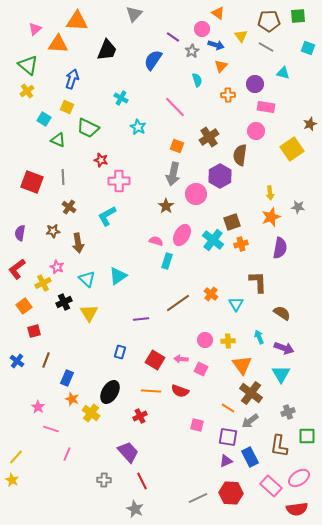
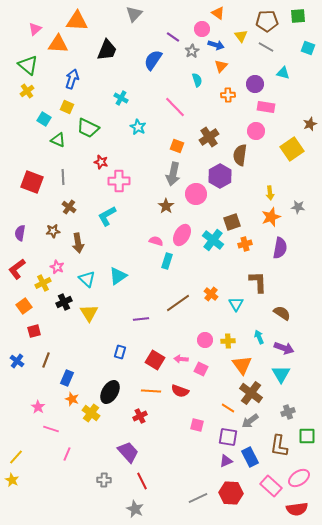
brown pentagon at (269, 21): moved 2 px left
red star at (101, 160): moved 2 px down
orange cross at (241, 244): moved 4 px right
